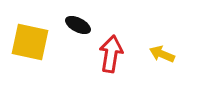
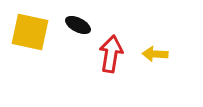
yellow square: moved 10 px up
yellow arrow: moved 7 px left; rotated 20 degrees counterclockwise
